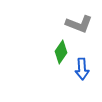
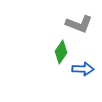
blue arrow: moved 1 px right; rotated 85 degrees counterclockwise
